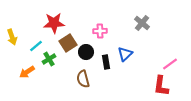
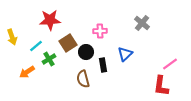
red star: moved 4 px left, 3 px up
black rectangle: moved 3 px left, 3 px down
